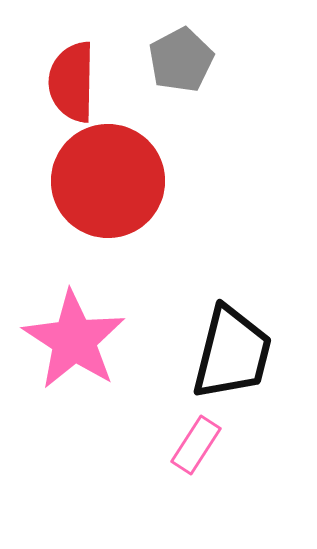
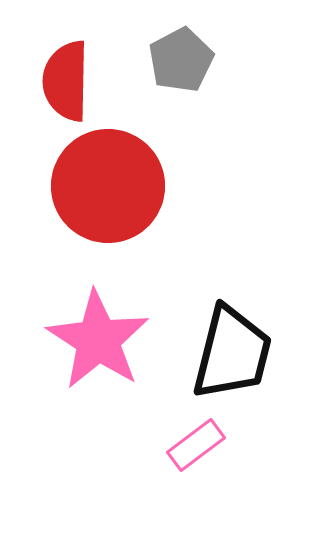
red semicircle: moved 6 px left, 1 px up
red circle: moved 5 px down
pink star: moved 24 px right
pink rectangle: rotated 20 degrees clockwise
